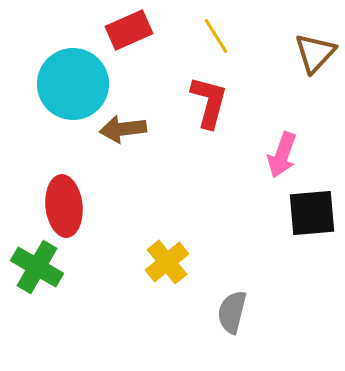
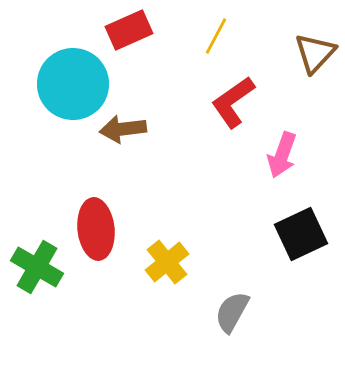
yellow line: rotated 60 degrees clockwise
red L-shape: moved 24 px right; rotated 140 degrees counterclockwise
red ellipse: moved 32 px right, 23 px down
black square: moved 11 px left, 21 px down; rotated 20 degrees counterclockwise
gray semicircle: rotated 15 degrees clockwise
